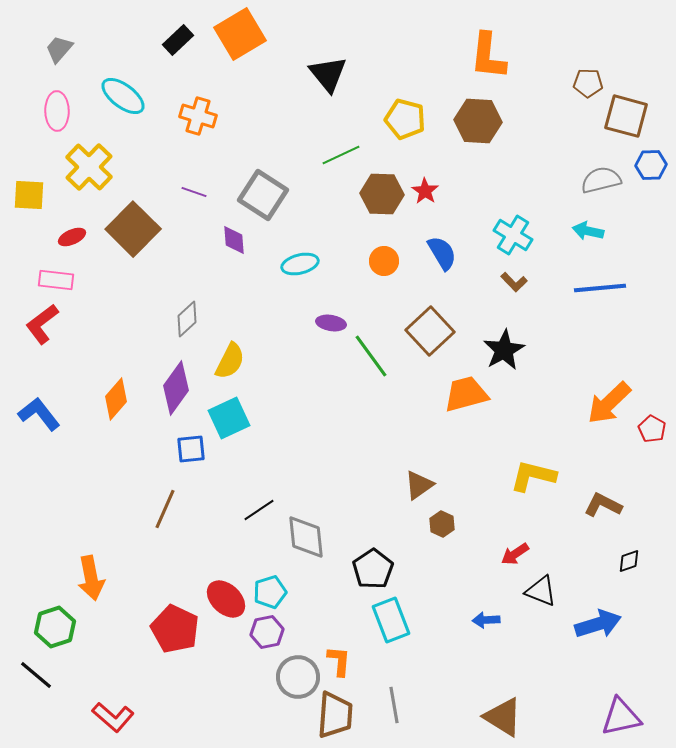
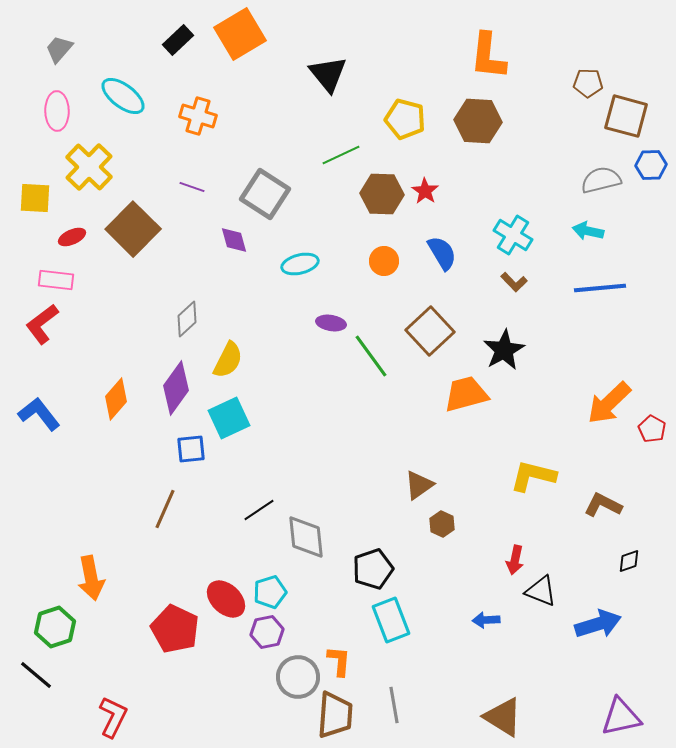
purple line at (194, 192): moved 2 px left, 5 px up
yellow square at (29, 195): moved 6 px right, 3 px down
gray square at (263, 195): moved 2 px right, 1 px up
purple diamond at (234, 240): rotated 12 degrees counterclockwise
yellow semicircle at (230, 361): moved 2 px left, 1 px up
red arrow at (515, 554): moved 6 px down; rotated 44 degrees counterclockwise
black pentagon at (373, 569): rotated 15 degrees clockwise
red L-shape at (113, 717): rotated 105 degrees counterclockwise
